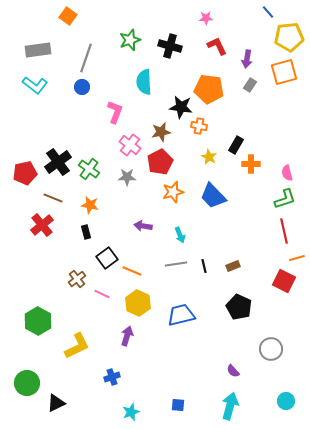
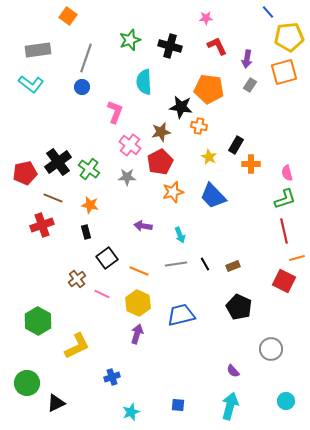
cyan L-shape at (35, 85): moved 4 px left, 1 px up
red cross at (42, 225): rotated 20 degrees clockwise
black line at (204, 266): moved 1 px right, 2 px up; rotated 16 degrees counterclockwise
orange line at (132, 271): moved 7 px right
purple arrow at (127, 336): moved 10 px right, 2 px up
